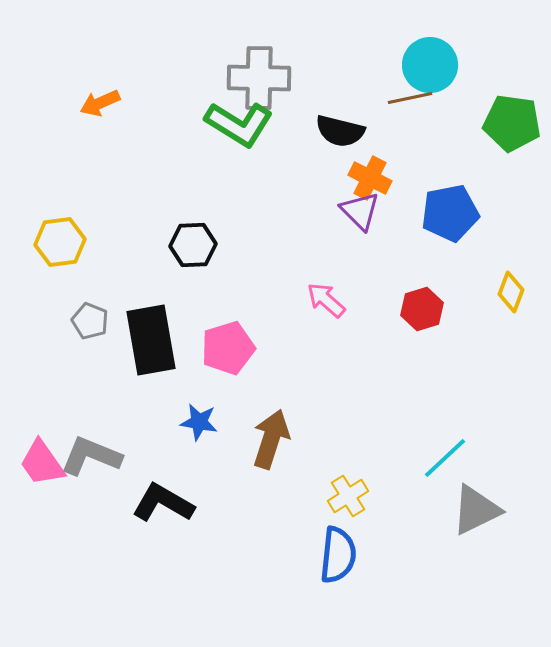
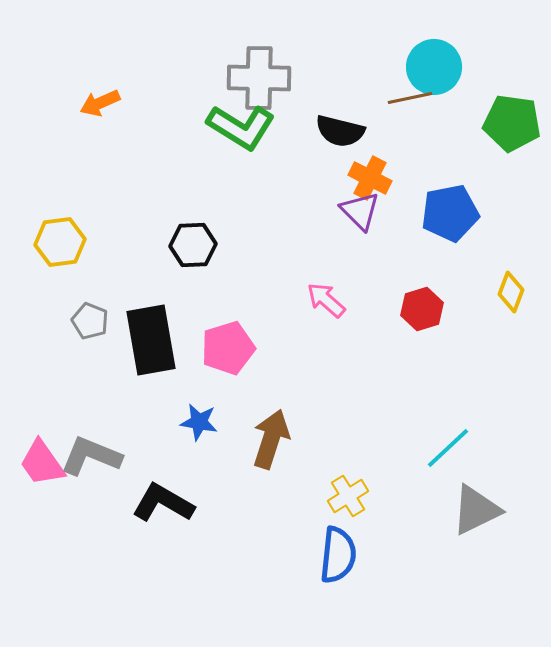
cyan circle: moved 4 px right, 2 px down
green L-shape: moved 2 px right, 3 px down
cyan line: moved 3 px right, 10 px up
